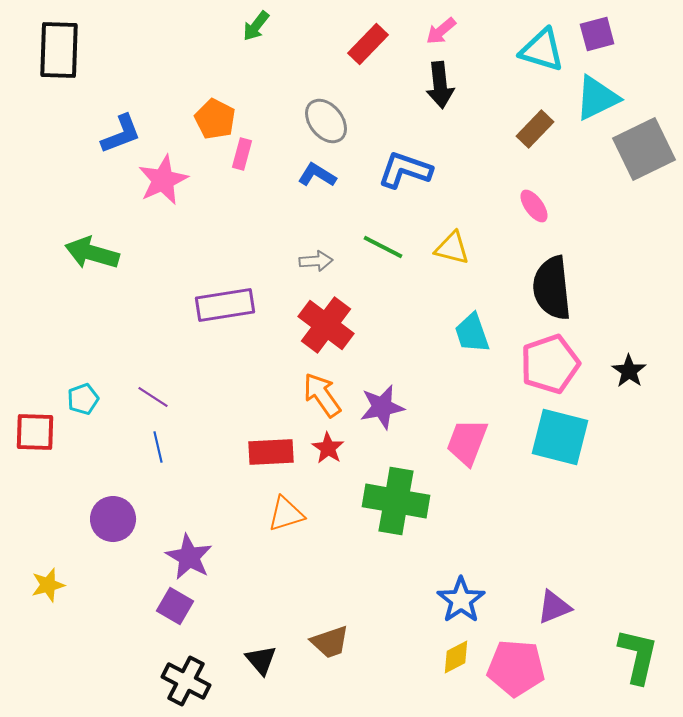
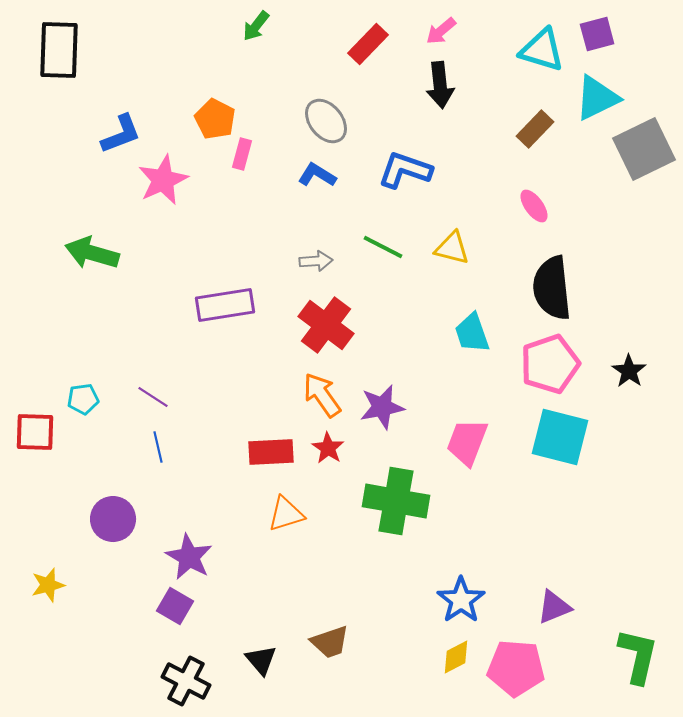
cyan pentagon at (83, 399): rotated 12 degrees clockwise
